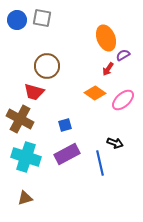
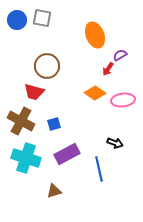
orange ellipse: moved 11 px left, 3 px up
purple semicircle: moved 3 px left
pink ellipse: rotated 35 degrees clockwise
brown cross: moved 1 px right, 2 px down
blue square: moved 11 px left, 1 px up
cyan cross: moved 1 px down
blue line: moved 1 px left, 6 px down
brown triangle: moved 29 px right, 7 px up
